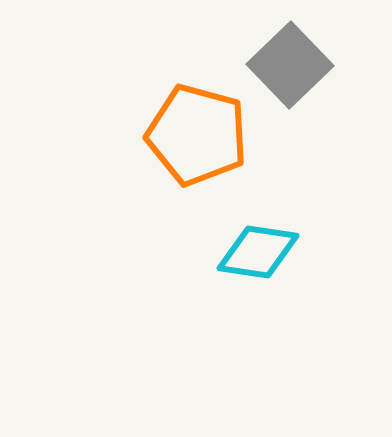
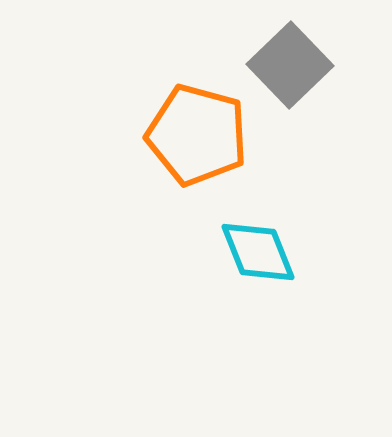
cyan diamond: rotated 60 degrees clockwise
